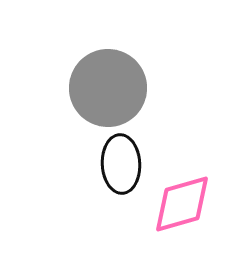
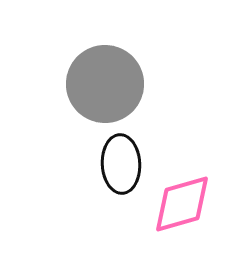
gray circle: moved 3 px left, 4 px up
